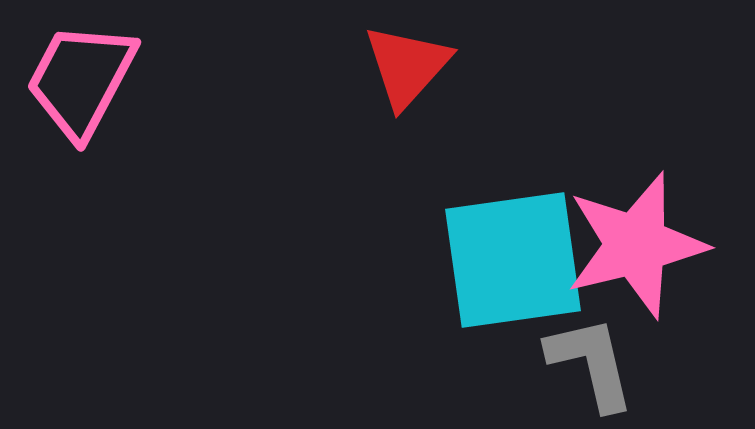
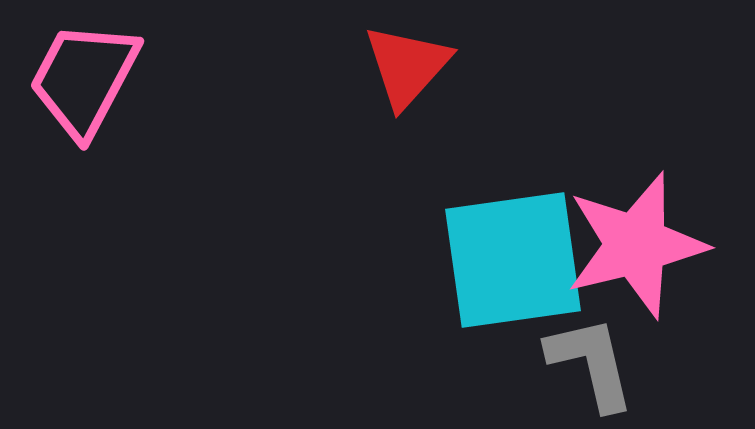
pink trapezoid: moved 3 px right, 1 px up
